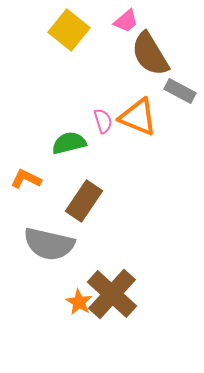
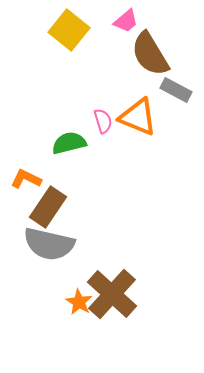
gray rectangle: moved 4 px left, 1 px up
brown rectangle: moved 36 px left, 6 px down
